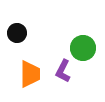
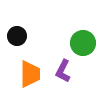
black circle: moved 3 px down
green circle: moved 5 px up
